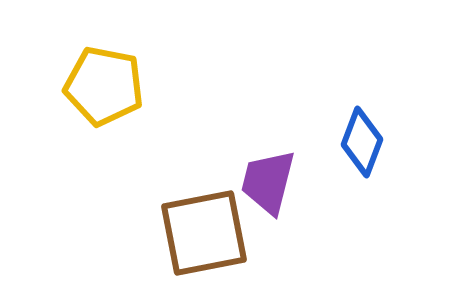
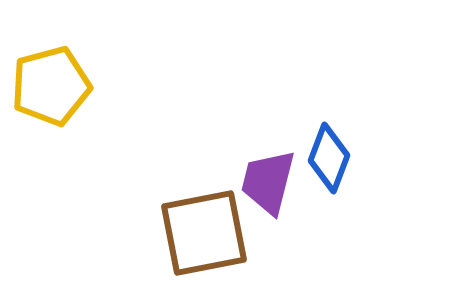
yellow pentagon: moved 53 px left; rotated 26 degrees counterclockwise
blue diamond: moved 33 px left, 16 px down
